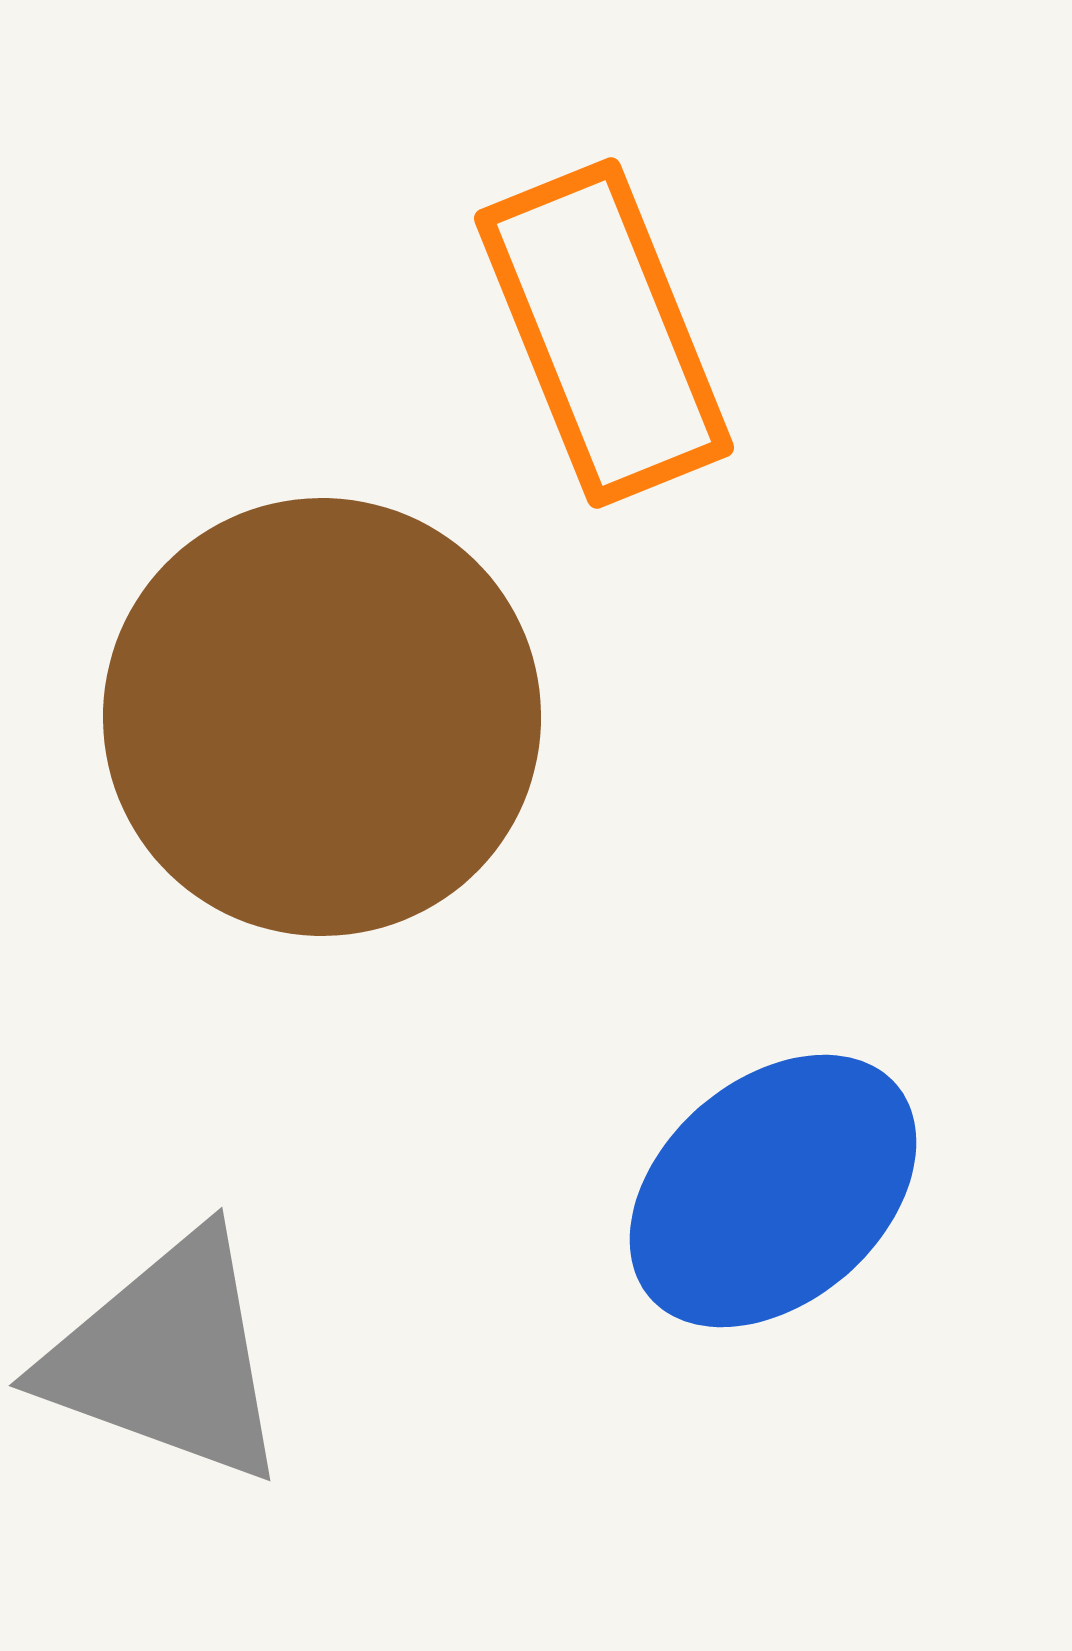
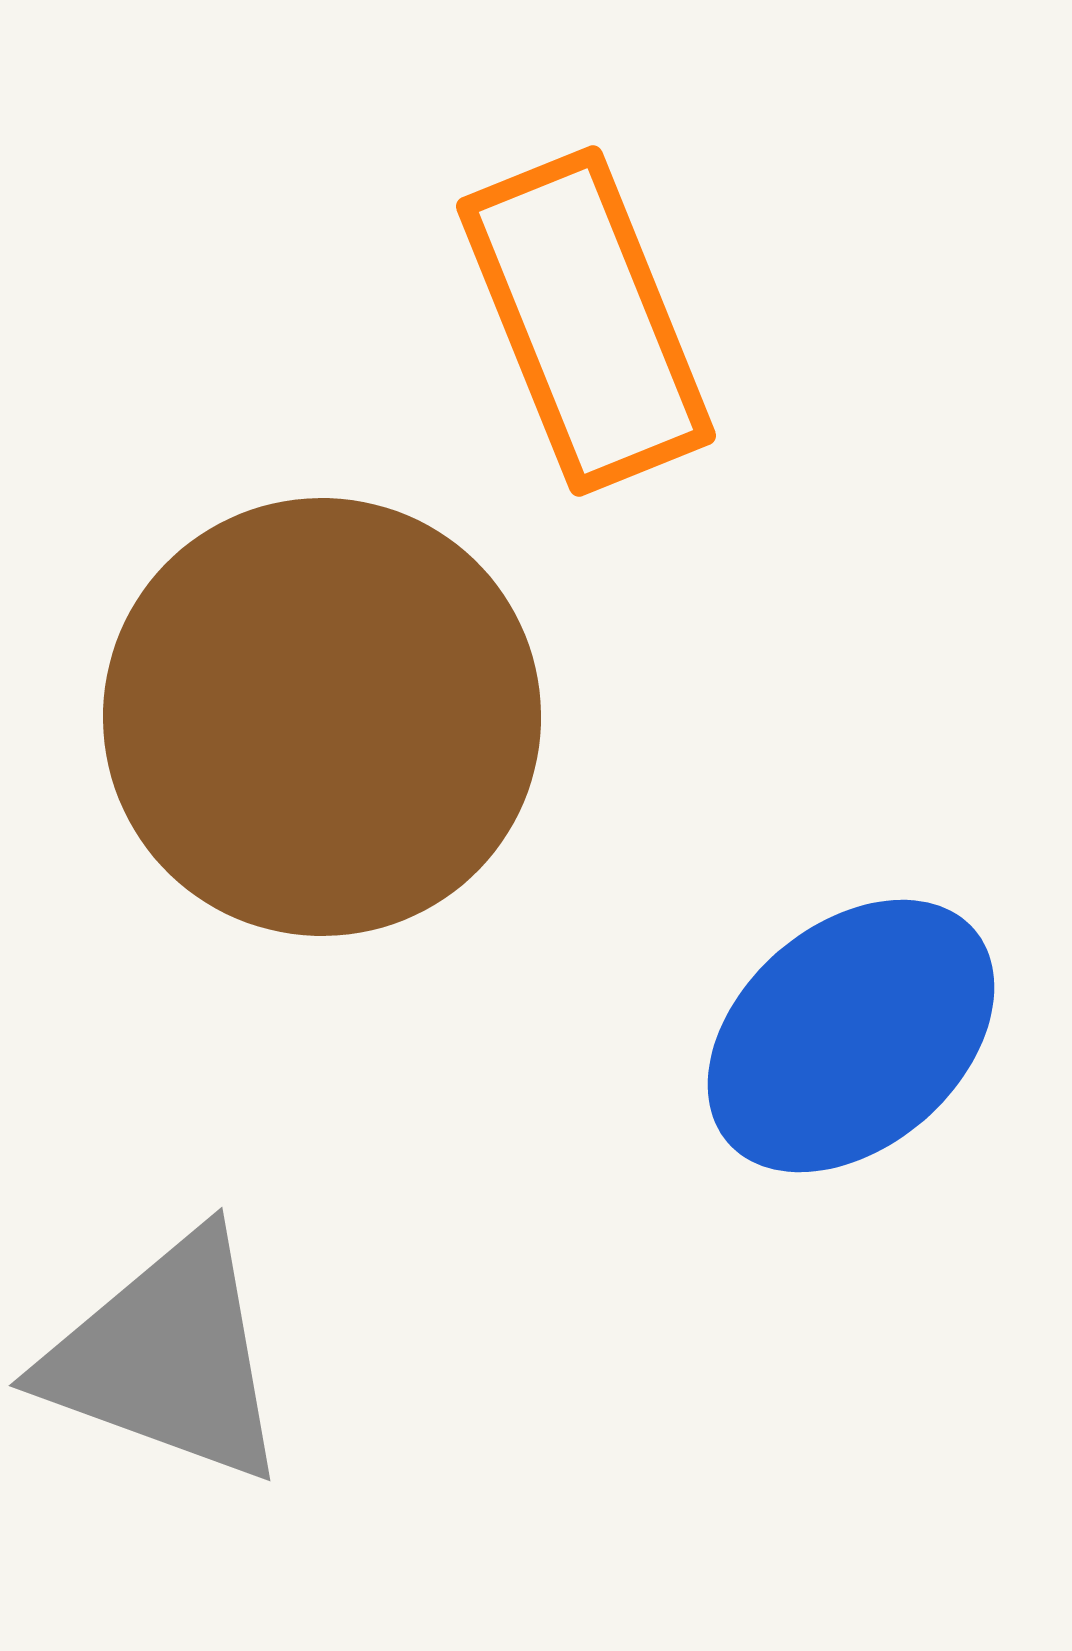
orange rectangle: moved 18 px left, 12 px up
blue ellipse: moved 78 px right, 155 px up
